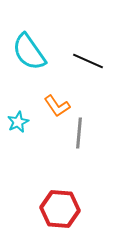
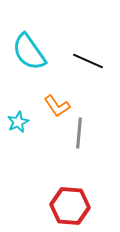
red hexagon: moved 10 px right, 3 px up
